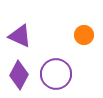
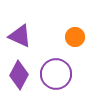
orange circle: moved 9 px left, 2 px down
